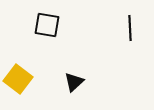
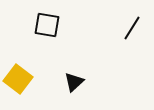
black line: moved 2 px right; rotated 35 degrees clockwise
